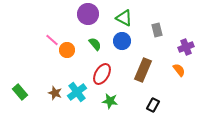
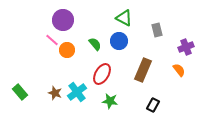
purple circle: moved 25 px left, 6 px down
blue circle: moved 3 px left
